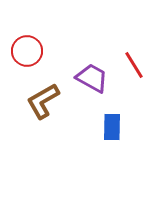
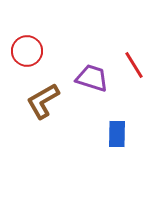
purple trapezoid: rotated 12 degrees counterclockwise
blue rectangle: moved 5 px right, 7 px down
